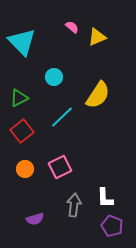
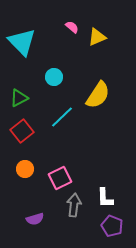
pink square: moved 11 px down
